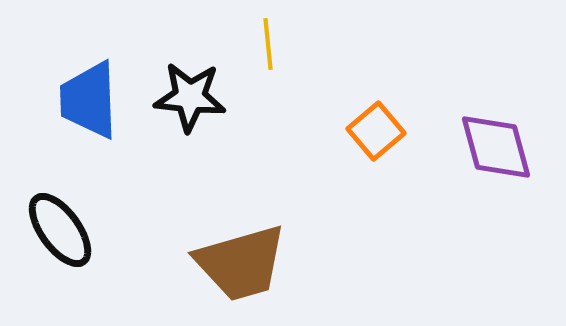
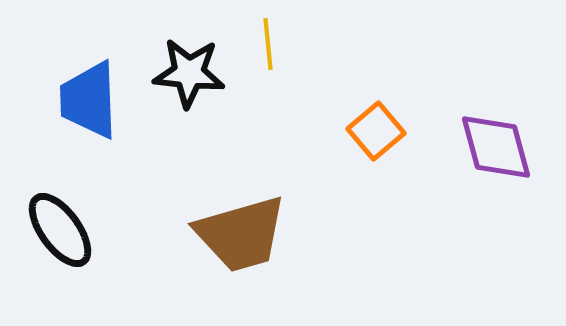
black star: moved 1 px left, 24 px up
brown trapezoid: moved 29 px up
